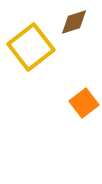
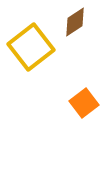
brown diamond: moved 1 px right; rotated 16 degrees counterclockwise
